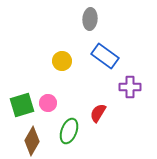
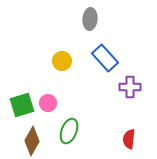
blue rectangle: moved 2 px down; rotated 12 degrees clockwise
red semicircle: moved 31 px right, 26 px down; rotated 24 degrees counterclockwise
